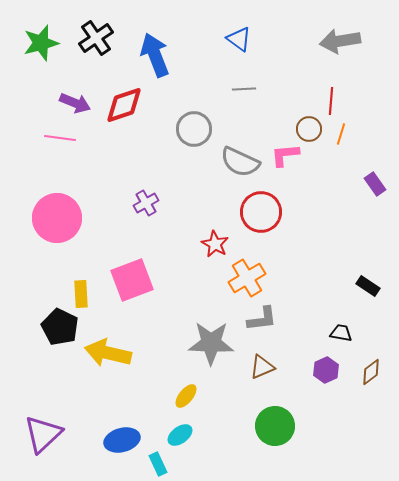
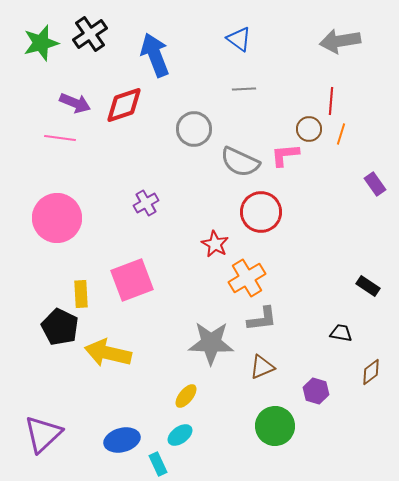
black cross: moved 6 px left, 4 px up
purple hexagon: moved 10 px left, 21 px down; rotated 20 degrees counterclockwise
